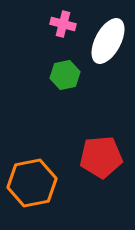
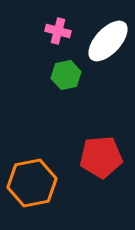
pink cross: moved 5 px left, 7 px down
white ellipse: rotated 15 degrees clockwise
green hexagon: moved 1 px right
